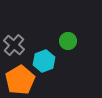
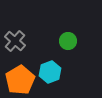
gray cross: moved 1 px right, 4 px up
cyan hexagon: moved 6 px right, 11 px down
